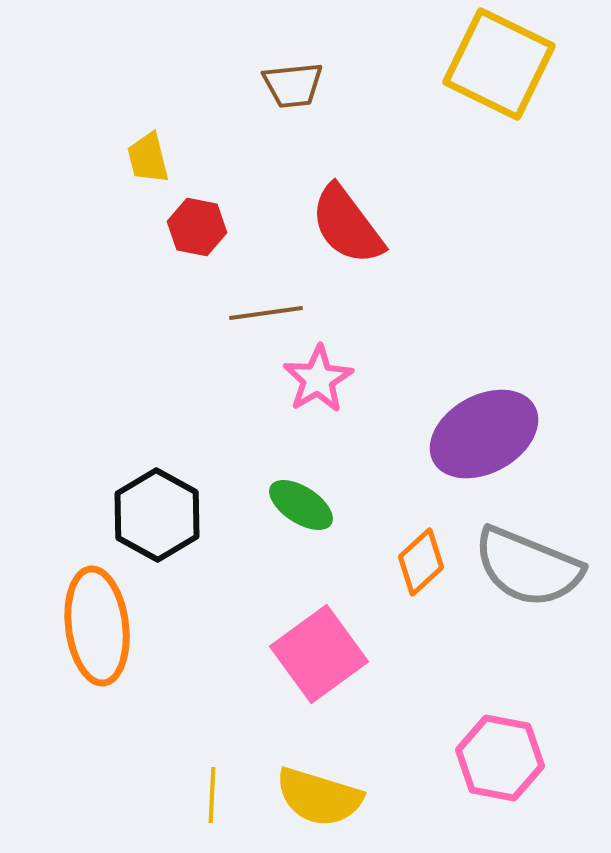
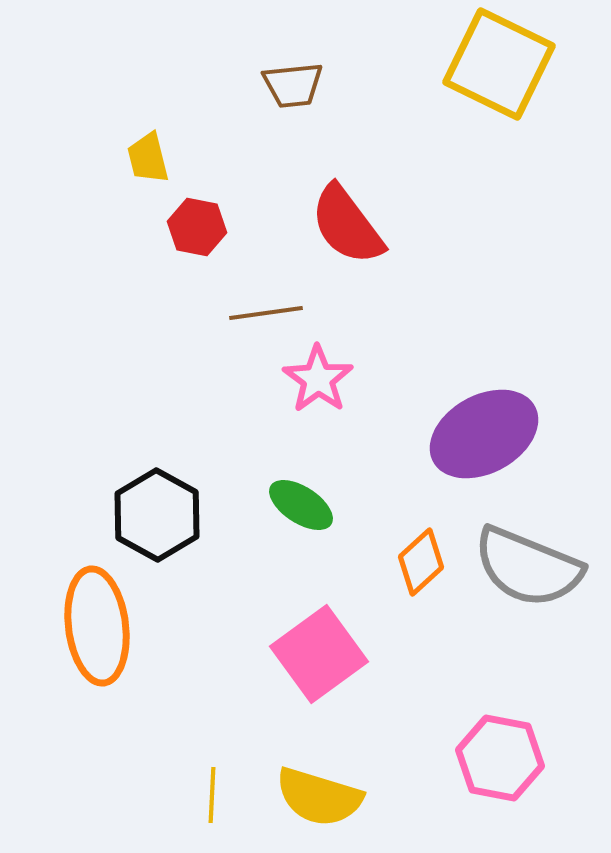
pink star: rotated 6 degrees counterclockwise
